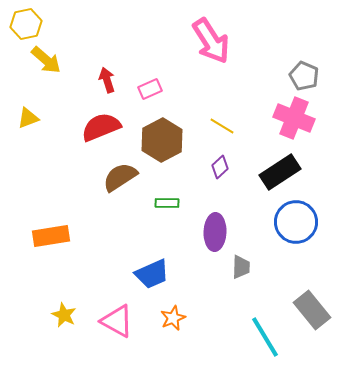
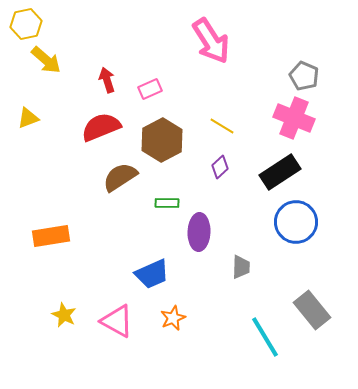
purple ellipse: moved 16 px left
